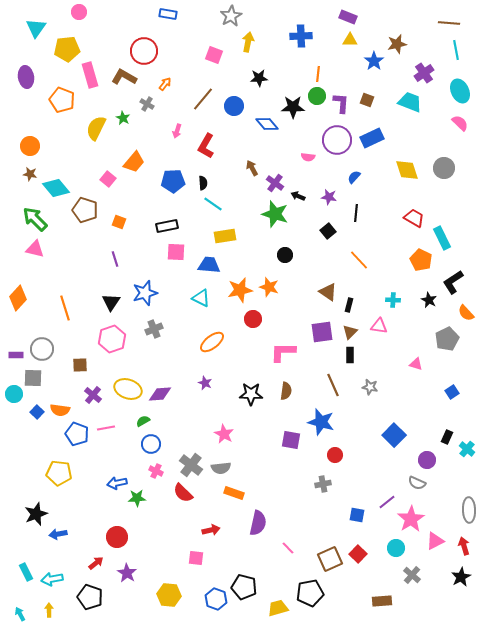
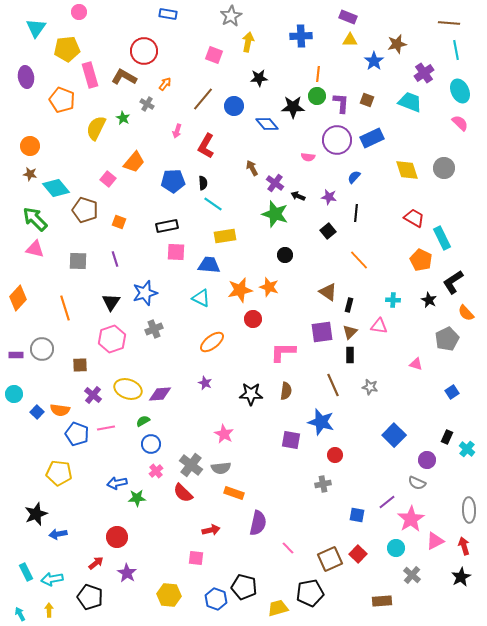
gray square at (33, 378): moved 45 px right, 117 px up
pink cross at (156, 471): rotated 24 degrees clockwise
